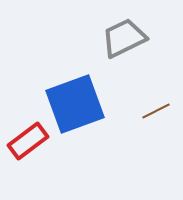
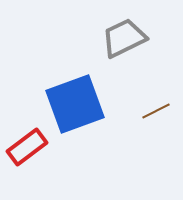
red rectangle: moved 1 px left, 6 px down
